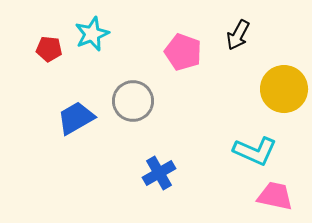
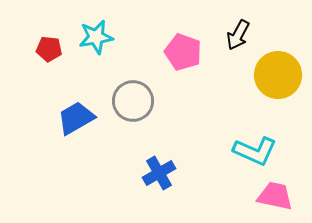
cyan star: moved 4 px right, 3 px down; rotated 12 degrees clockwise
yellow circle: moved 6 px left, 14 px up
